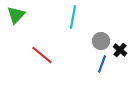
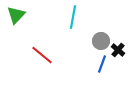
black cross: moved 2 px left
